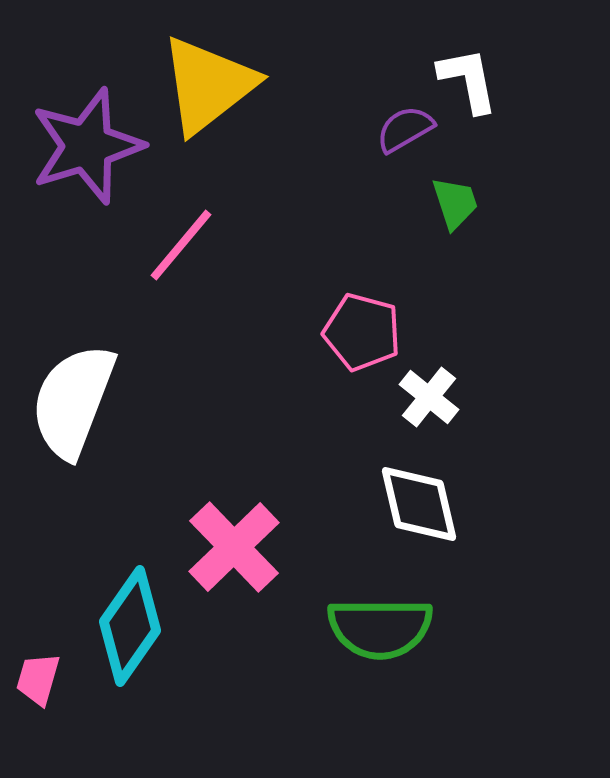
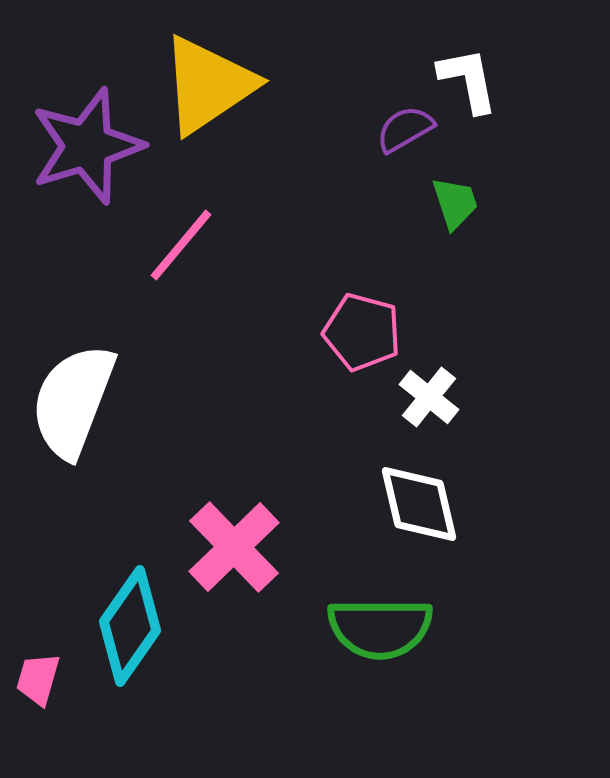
yellow triangle: rotated 4 degrees clockwise
